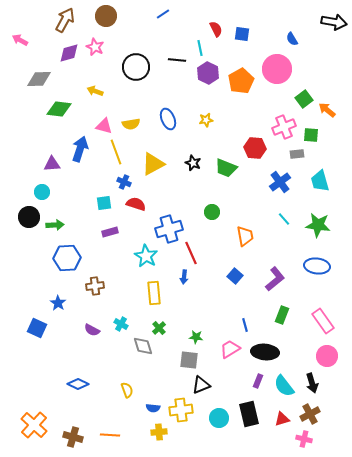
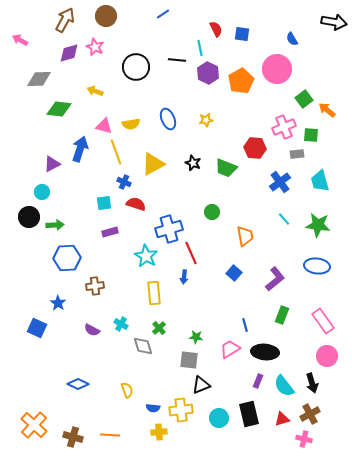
purple triangle at (52, 164): rotated 24 degrees counterclockwise
blue square at (235, 276): moved 1 px left, 3 px up
